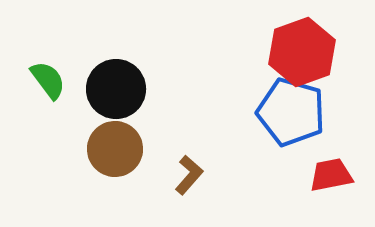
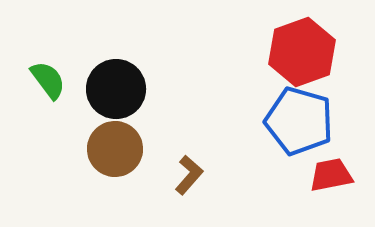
blue pentagon: moved 8 px right, 9 px down
